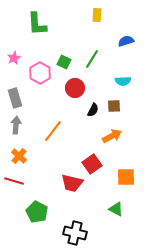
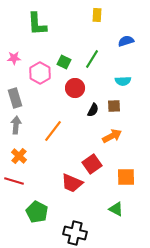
pink star: rotated 24 degrees clockwise
red trapezoid: rotated 10 degrees clockwise
